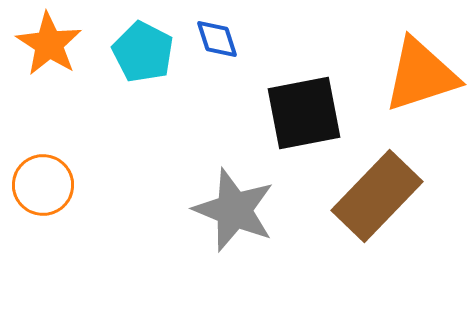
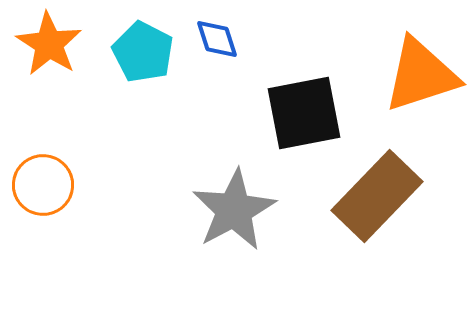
gray star: rotated 22 degrees clockwise
